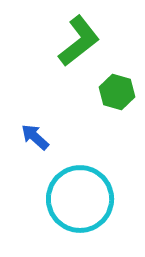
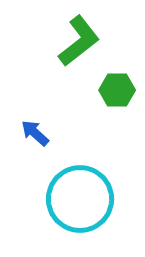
green hexagon: moved 2 px up; rotated 16 degrees counterclockwise
blue arrow: moved 4 px up
